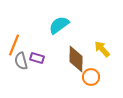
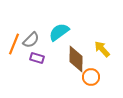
cyan semicircle: moved 7 px down
orange line: moved 1 px up
gray semicircle: moved 10 px right, 21 px up; rotated 120 degrees counterclockwise
